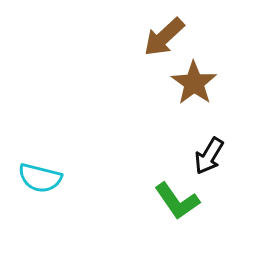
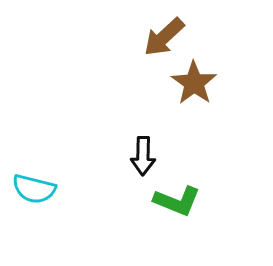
black arrow: moved 66 px left; rotated 30 degrees counterclockwise
cyan semicircle: moved 6 px left, 11 px down
green L-shape: rotated 33 degrees counterclockwise
